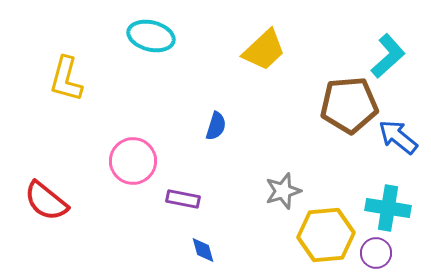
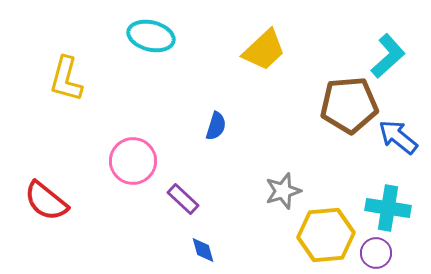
purple rectangle: rotated 32 degrees clockwise
